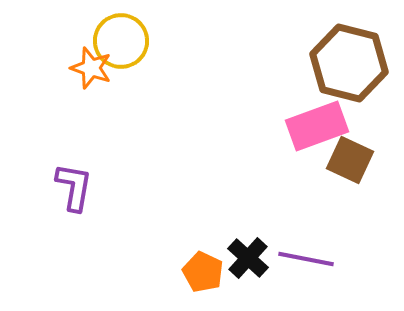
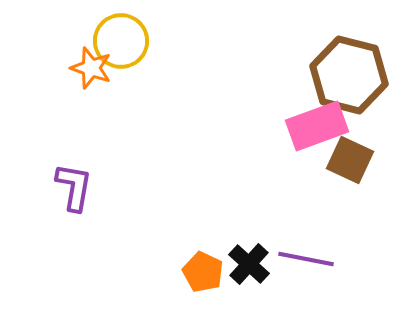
brown hexagon: moved 12 px down
black cross: moved 1 px right, 6 px down
